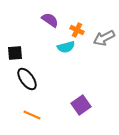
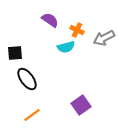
orange line: rotated 60 degrees counterclockwise
